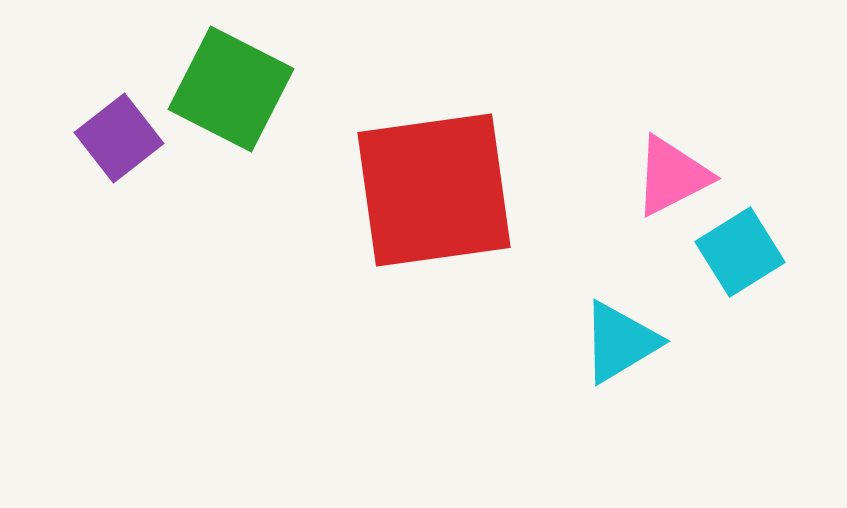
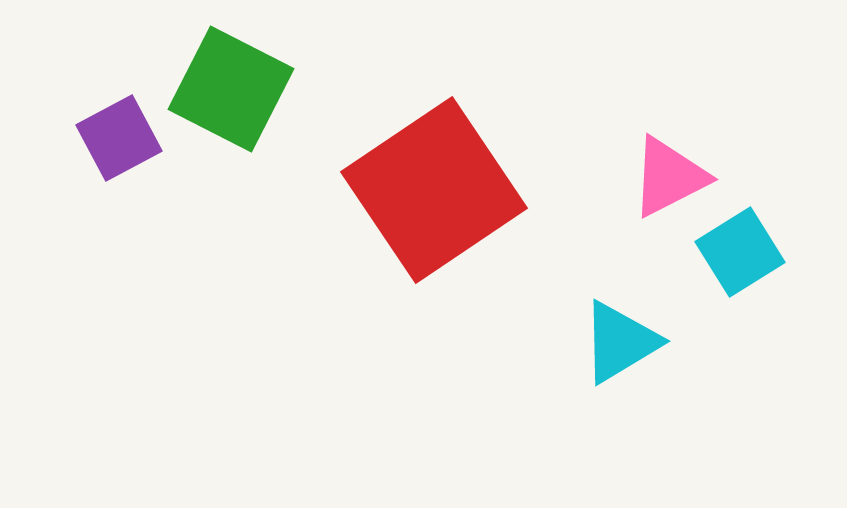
purple square: rotated 10 degrees clockwise
pink triangle: moved 3 px left, 1 px down
red square: rotated 26 degrees counterclockwise
